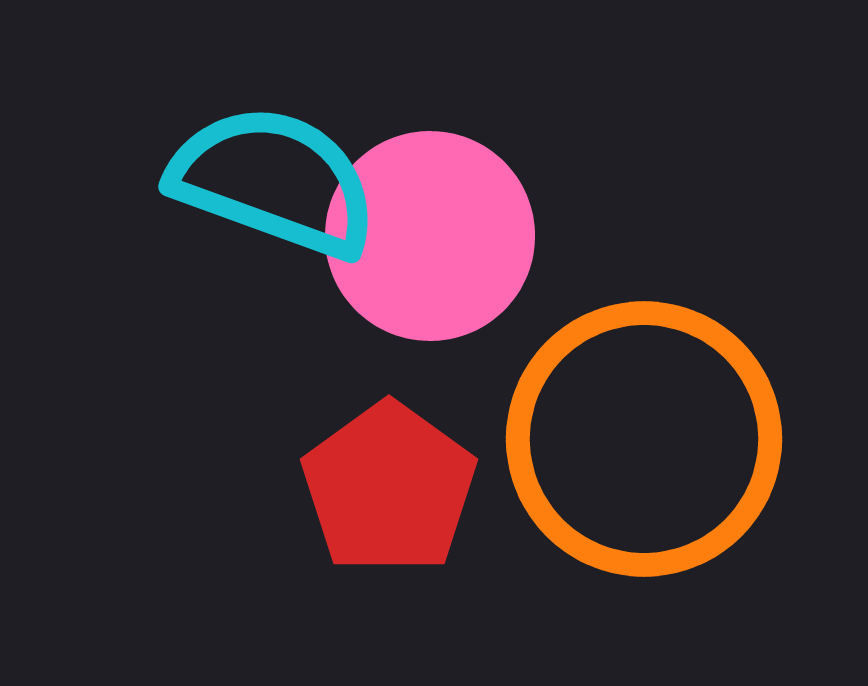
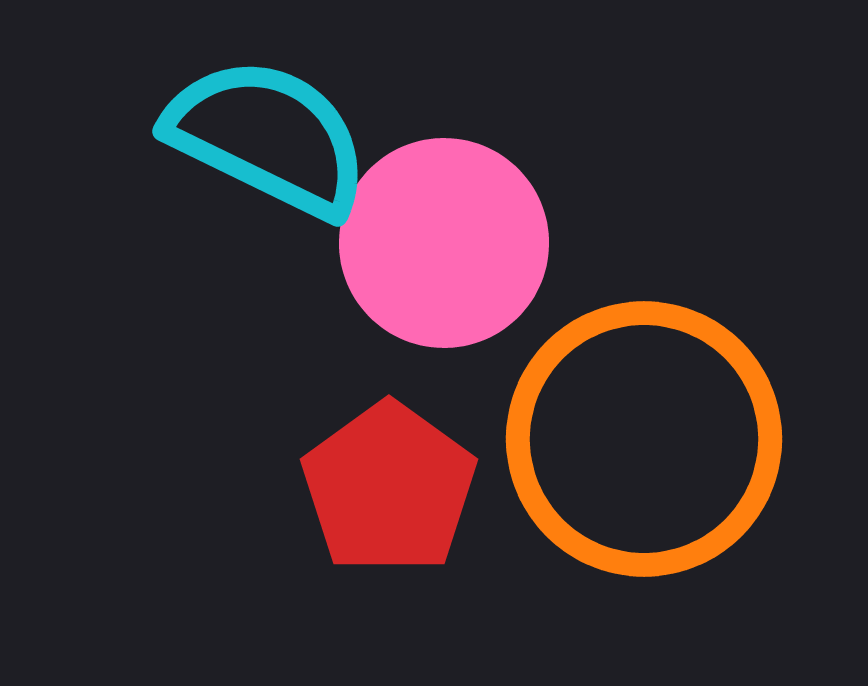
cyan semicircle: moved 6 px left, 44 px up; rotated 6 degrees clockwise
pink circle: moved 14 px right, 7 px down
